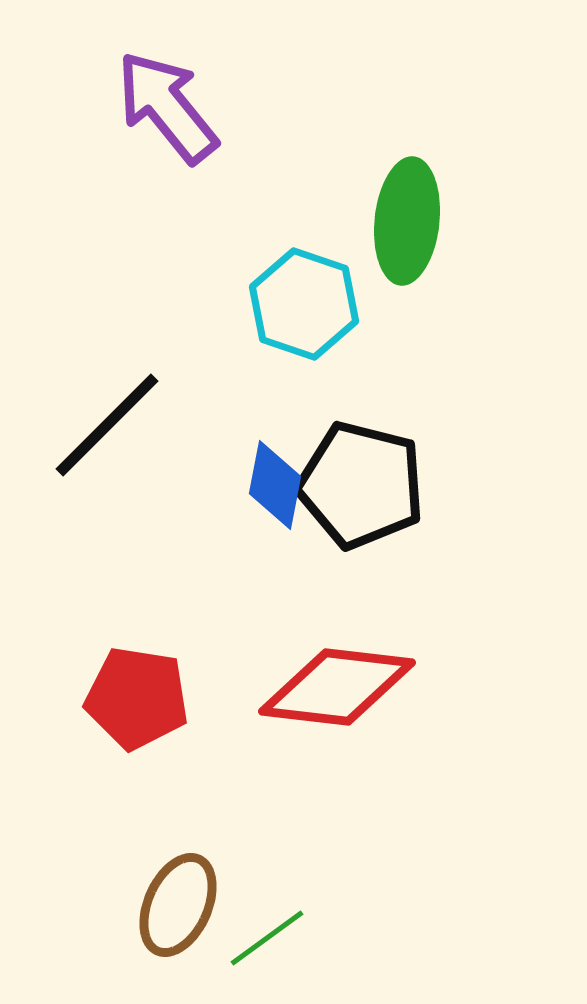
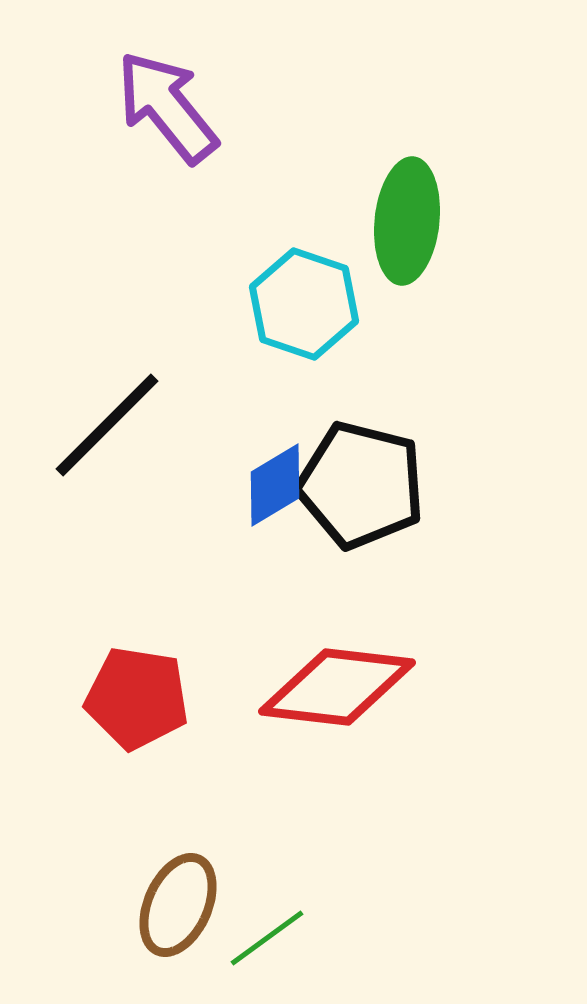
blue diamond: rotated 48 degrees clockwise
